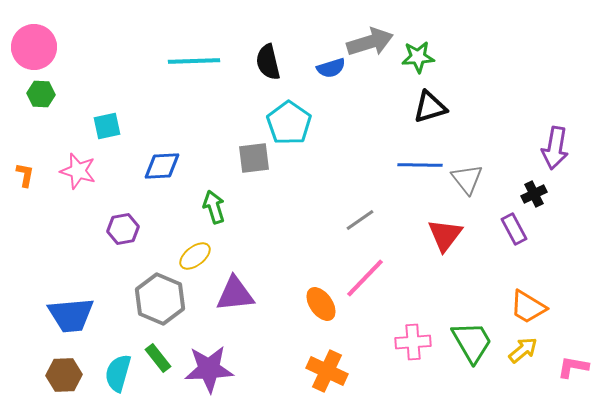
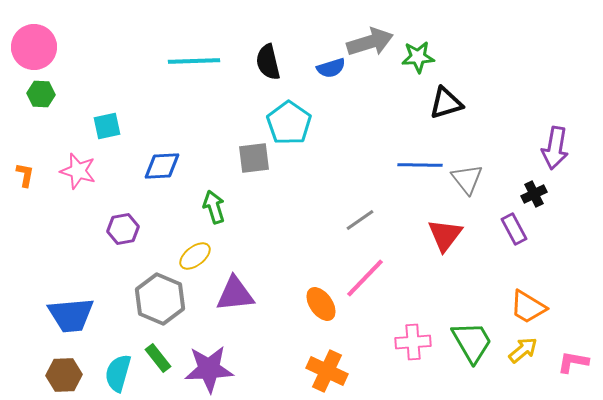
black triangle: moved 16 px right, 4 px up
pink L-shape: moved 5 px up
